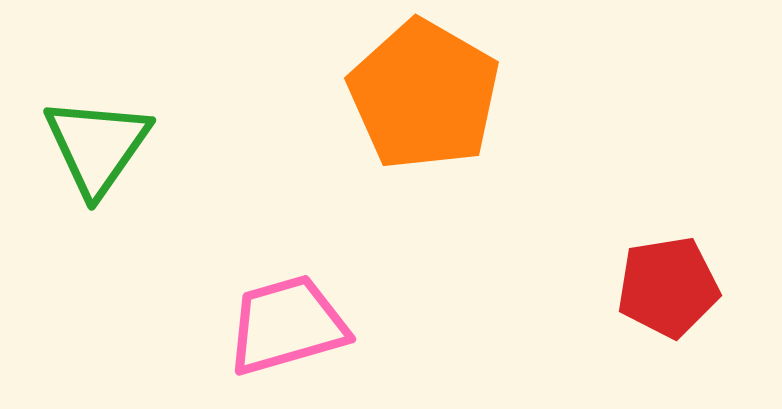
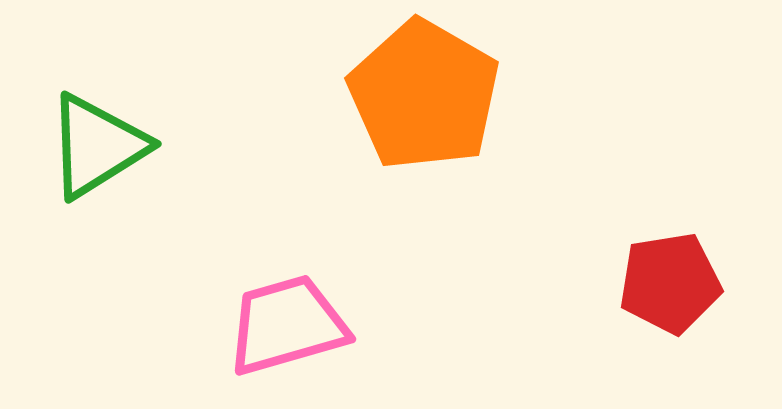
green triangle: rotated 23 degrees clockwise
red pentagon: moved 2 px right, 4 px up
